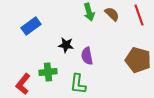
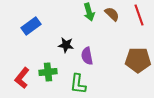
brown pentagon: rotated 15 degrees counterclockwise
red L-shape: moved 1 px left, 6 px up
